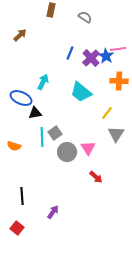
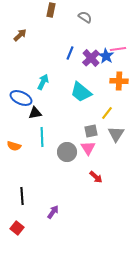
gray square: moved 36 px right, 2 px up; rotated 24 degrees clockwise
